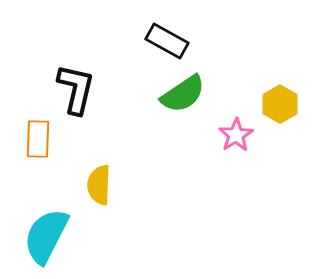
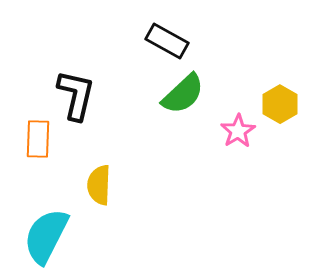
black L-shape: moved 6 px down
green semicircle: rotated 9 degrees counterclockwise
pink star: moved 2 px right, 4 px up
